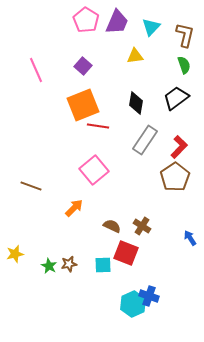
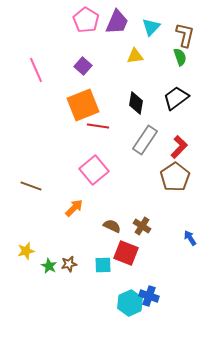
green semicircle: moved 4 px left, 8 px up
yellow star: moved 11 px right, 3 px up
cyan hexagon: moved 3 px left, 1 px up
